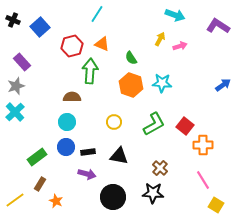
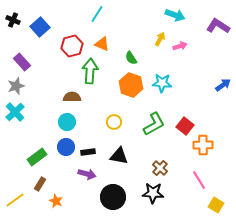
pink line: moved 4 px left
